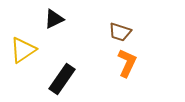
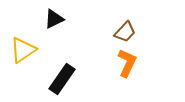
brown trapezoid: moved 5 px right; rotated 65 degrees counterclockwise
